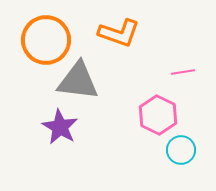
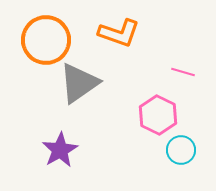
pink line: rotated 25 degrees clockwise
gray triangle: moved 1 px right, 2 px down; rotated 42 degrees counterclockwise
purple star: moved 23 px down; rotated 12 degrees clockwise
